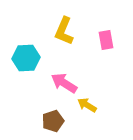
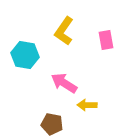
yellow L-shape: rotated 12 degrees clockwise
cyan hexagon: moved 1 px left, 3 px up; rotated 12 degrees clockwise
yellow arrow: rotated 30 degrees counterclockwise
brown pentagon: moved 1 px left, 3 px down; rotated 30 degrees clockwise
